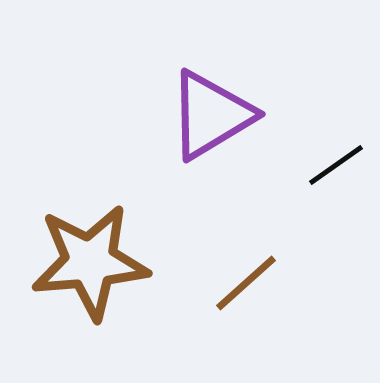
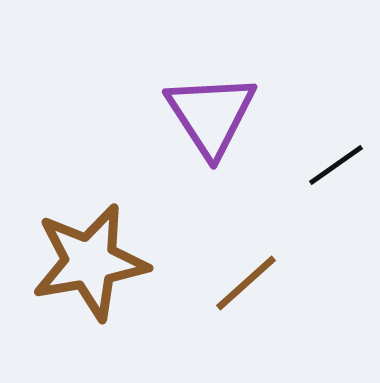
purple triangle: rotated 32 degrees counterclockwise
brown star: rotated 5 degrees counterclockwise
